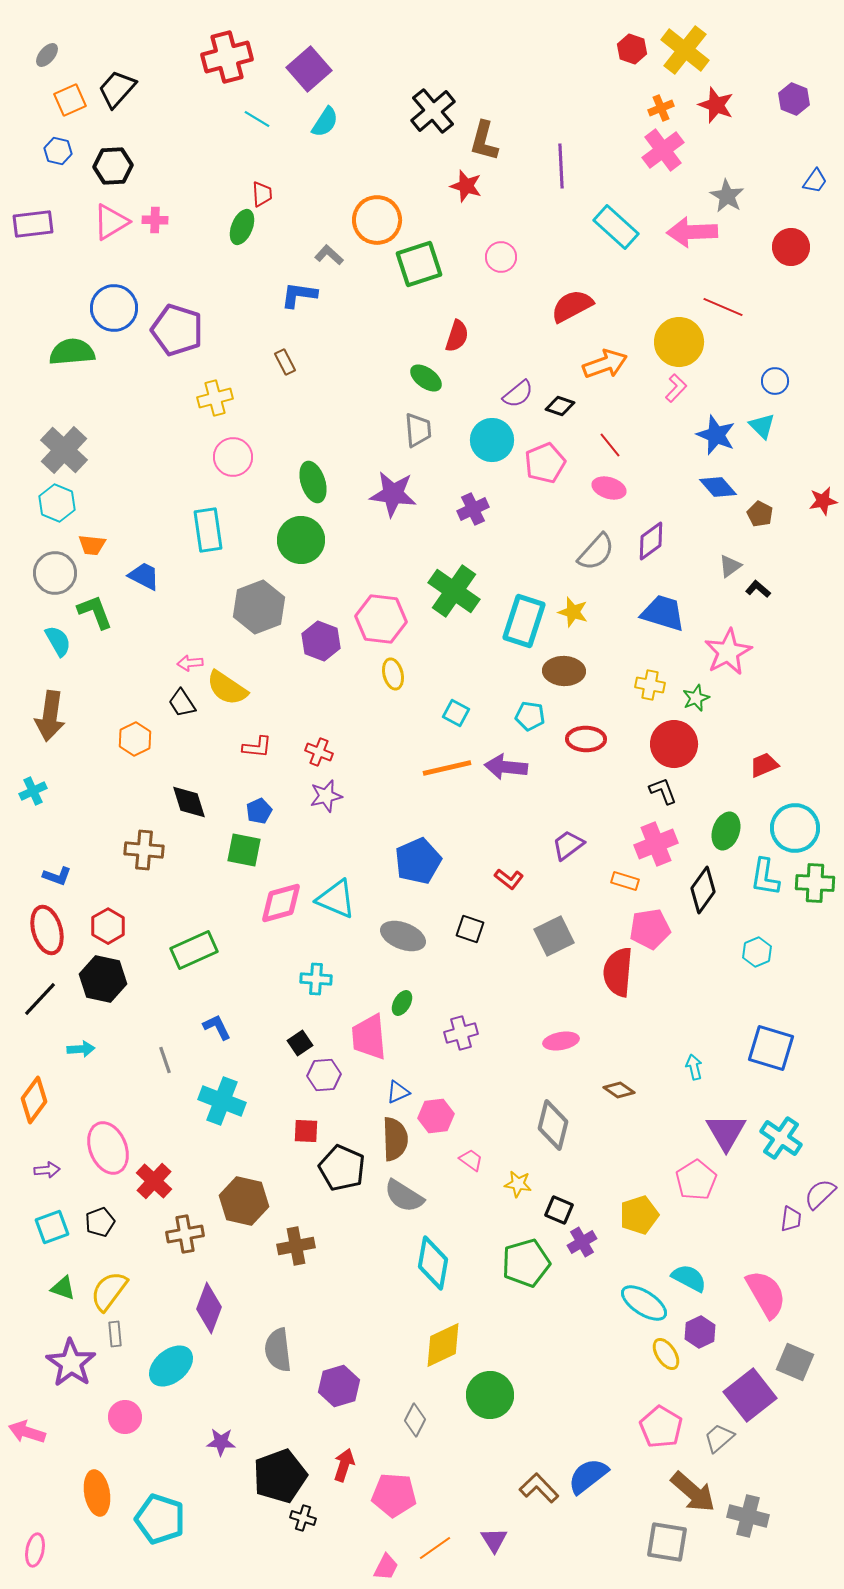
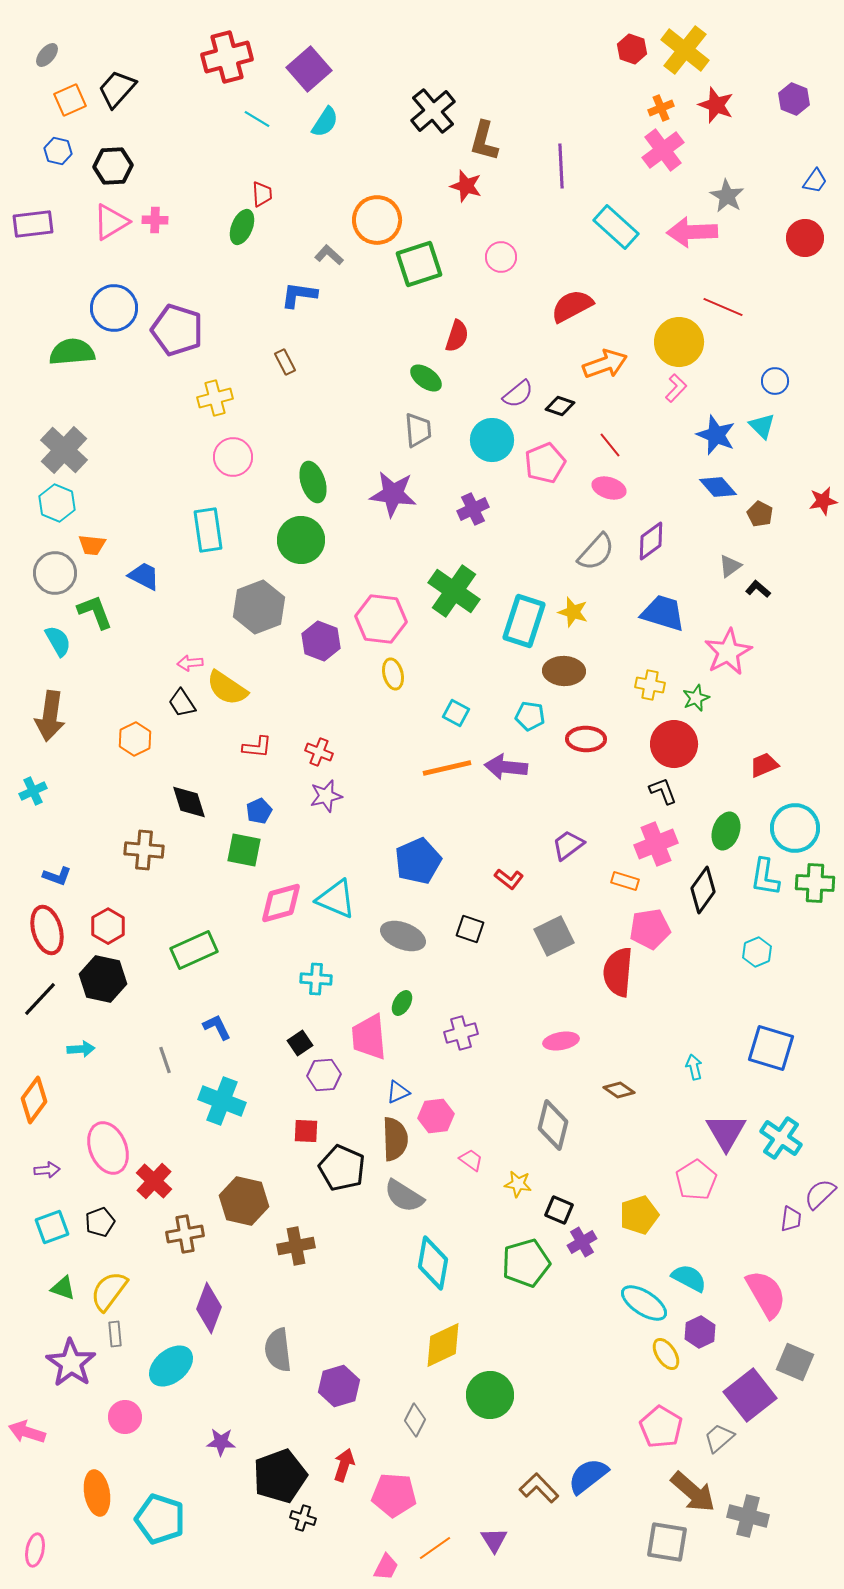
red circle at (791, 247): moved 14 px right, 9 px up
